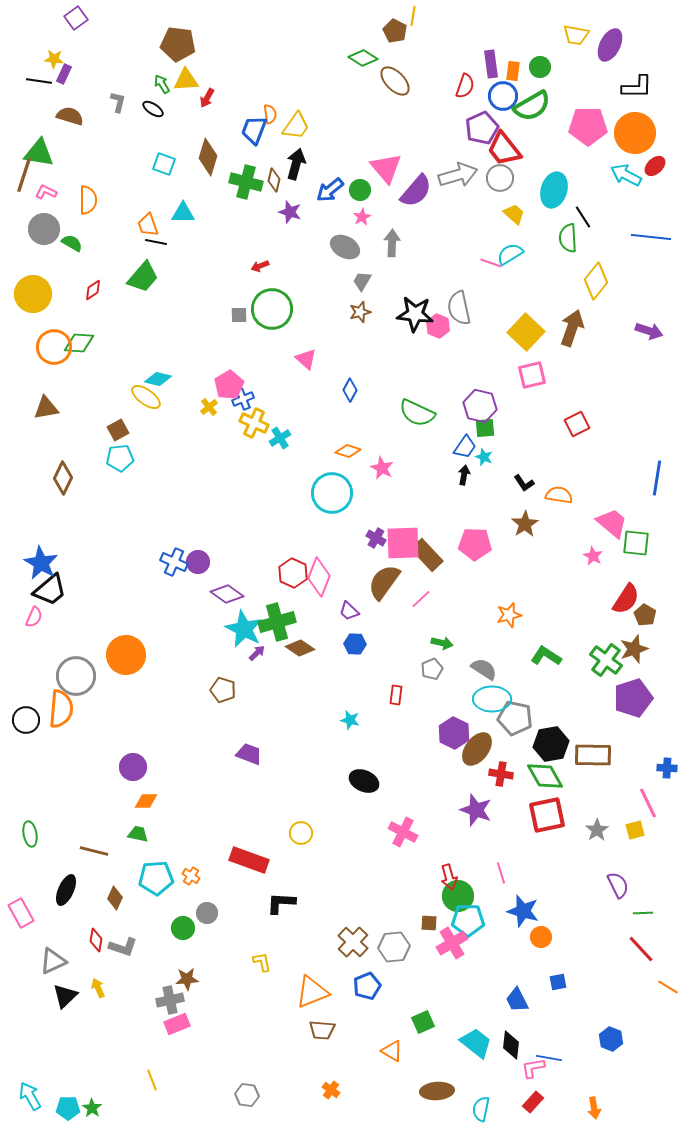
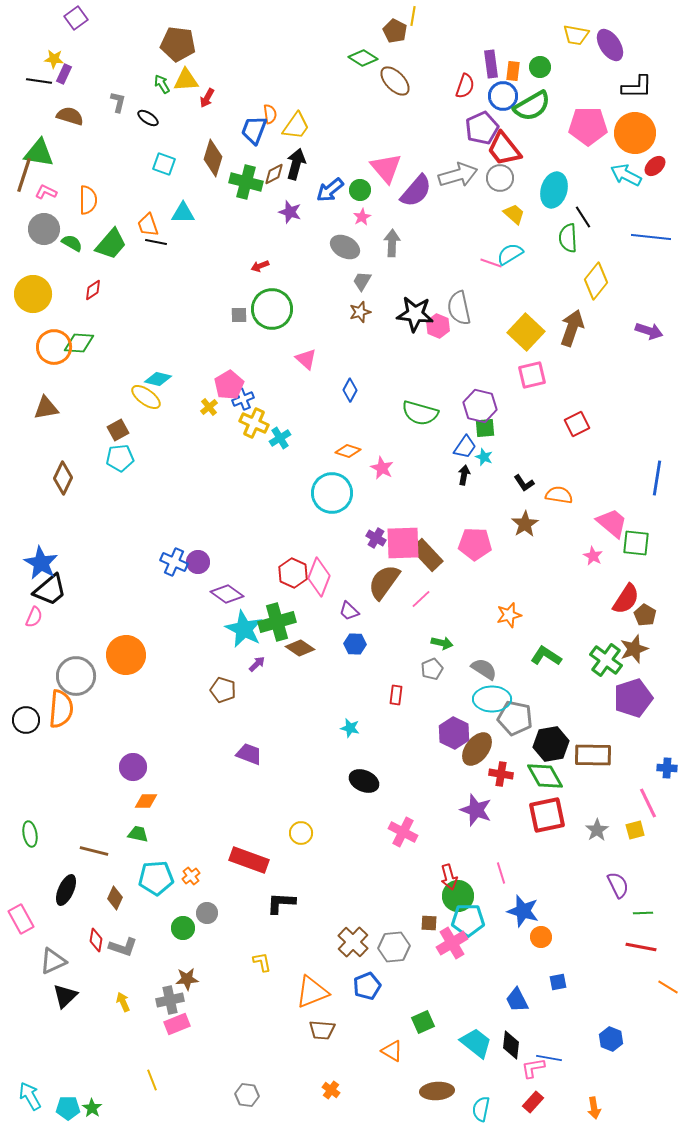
purple ellipse at (610, 45): rotated 60 degrees counterclockwise
black ellipse at (153, 109): moved 5 px left, 9 px down
brown diamond at (208, 157): moved 5 px right, 1 px down
brown diamond at (274, 180): moved 6 px up; rotated 50 degrees clockwise
green trapezoid at (143, 277): moved 32 px left, 33 px up
green semicircle at (417, 413): moved 3 px right; rotated 9 degrees counterclockwise
purple arrow at (257, 653): moved 11 px down
cyan star at (350, 720): moved 8 px down
orange cross at (191, 876): rotated 18 degrees clockwise
pink rectangle at (21, 913): moved 6 px down
red line at (641, 949): moved 2 px up; rotated 36 degrees counterclockwise
yellow arrow at (98, 988): moved 25 px right, 14 px down
